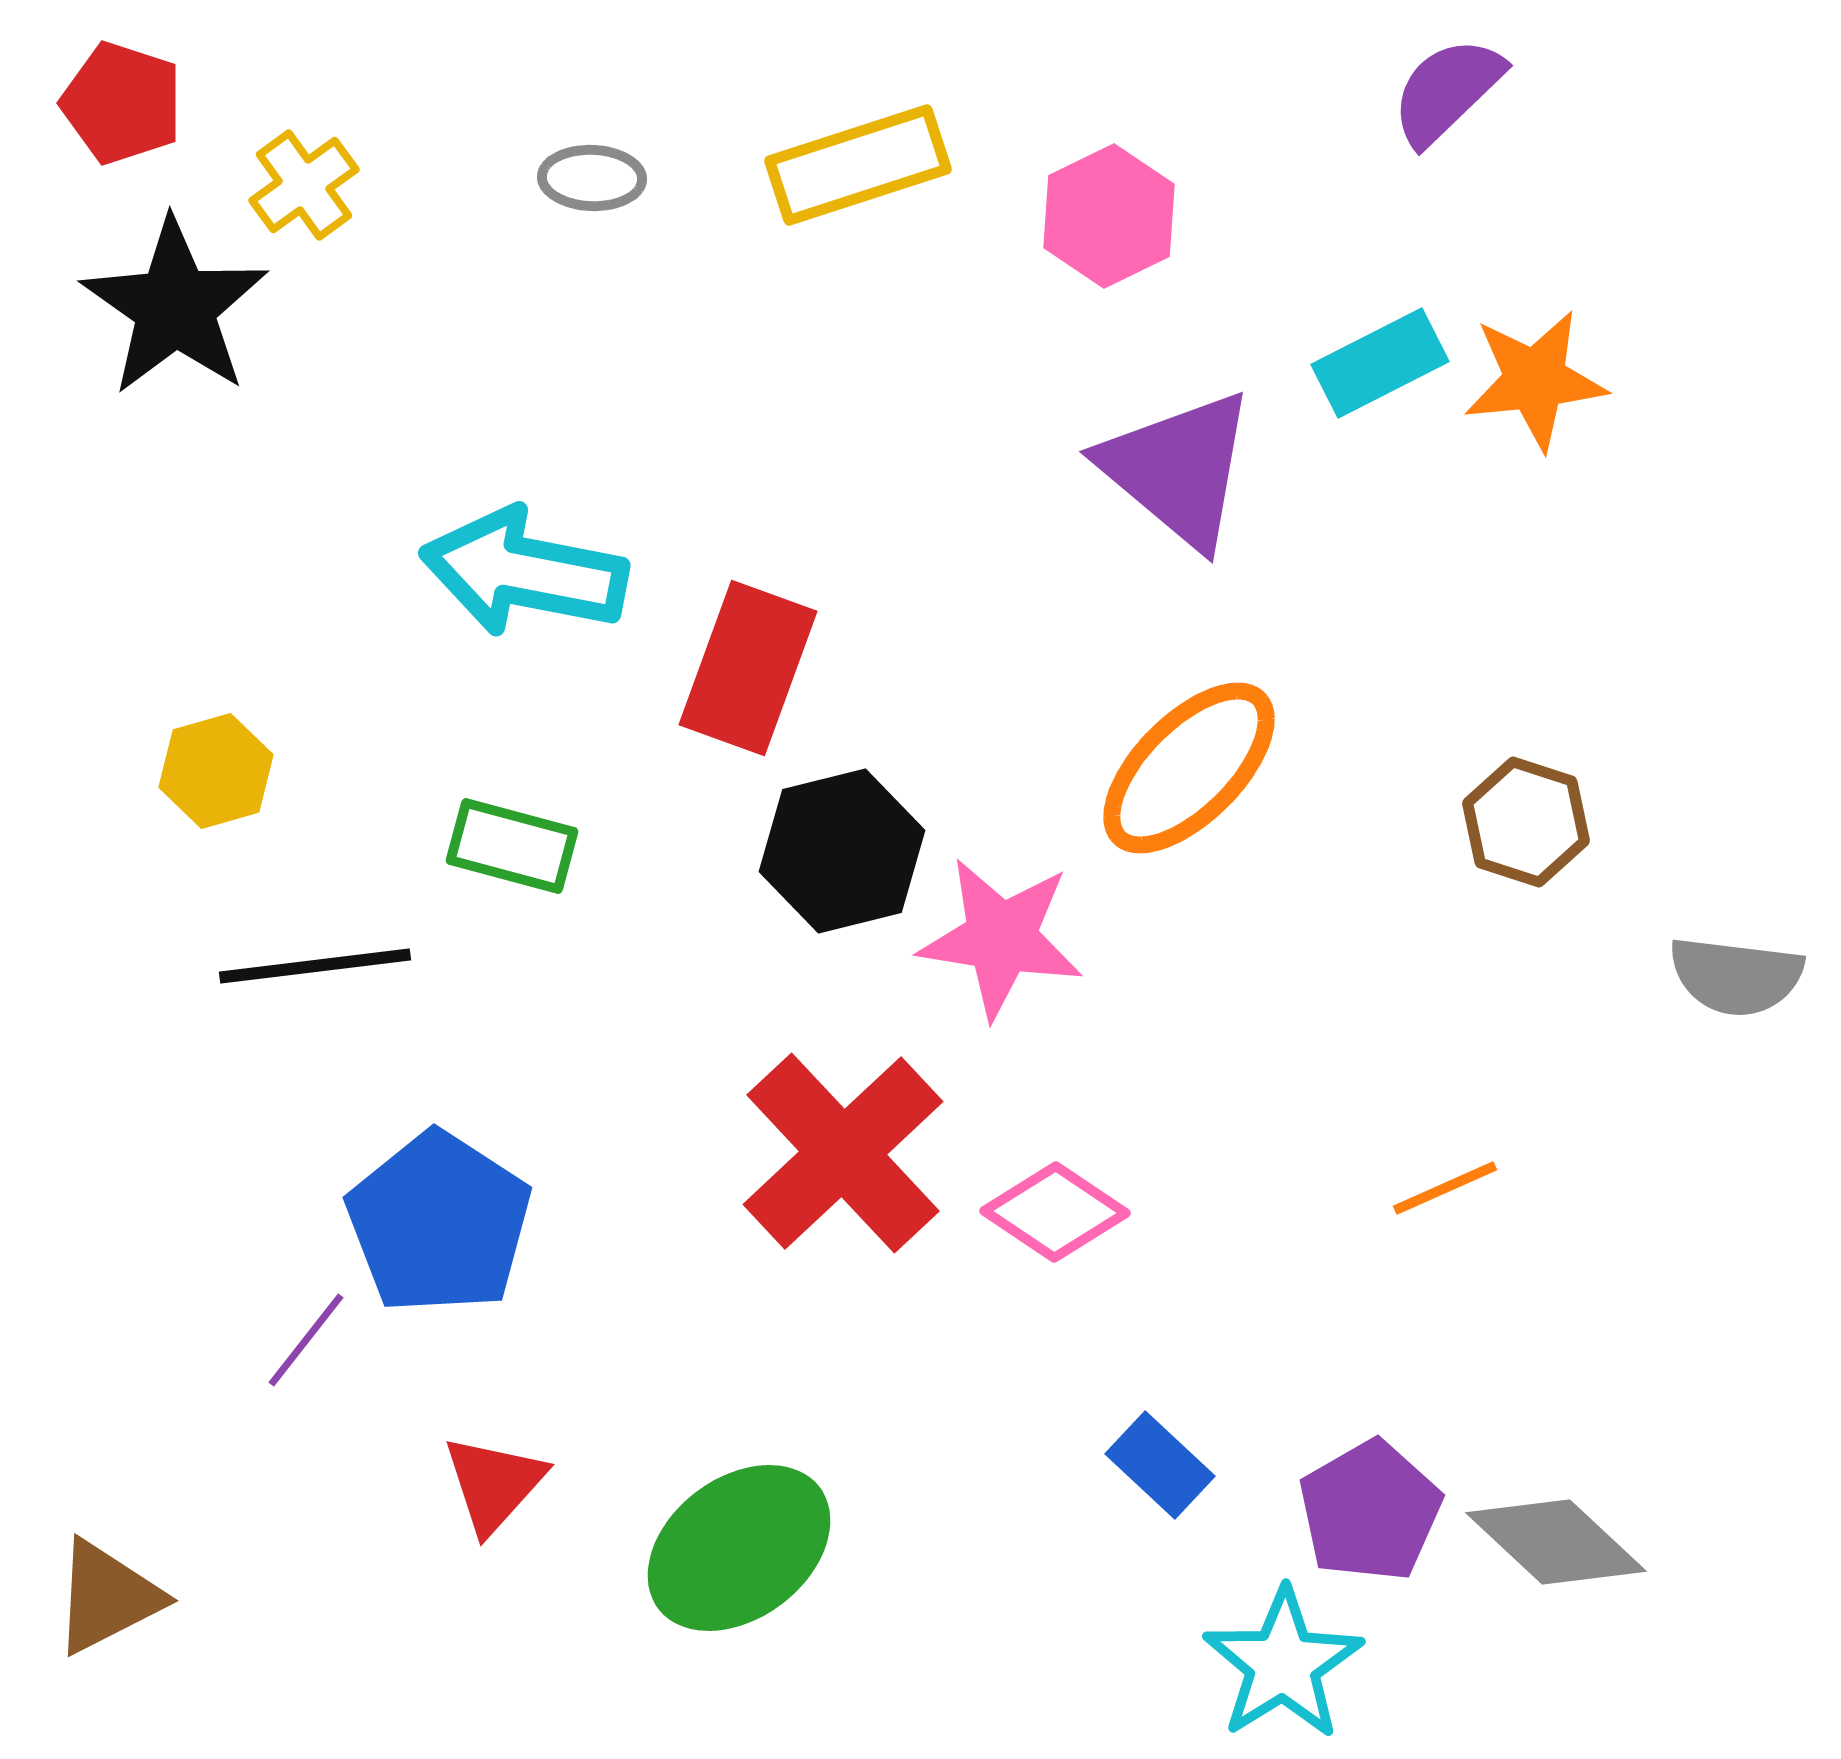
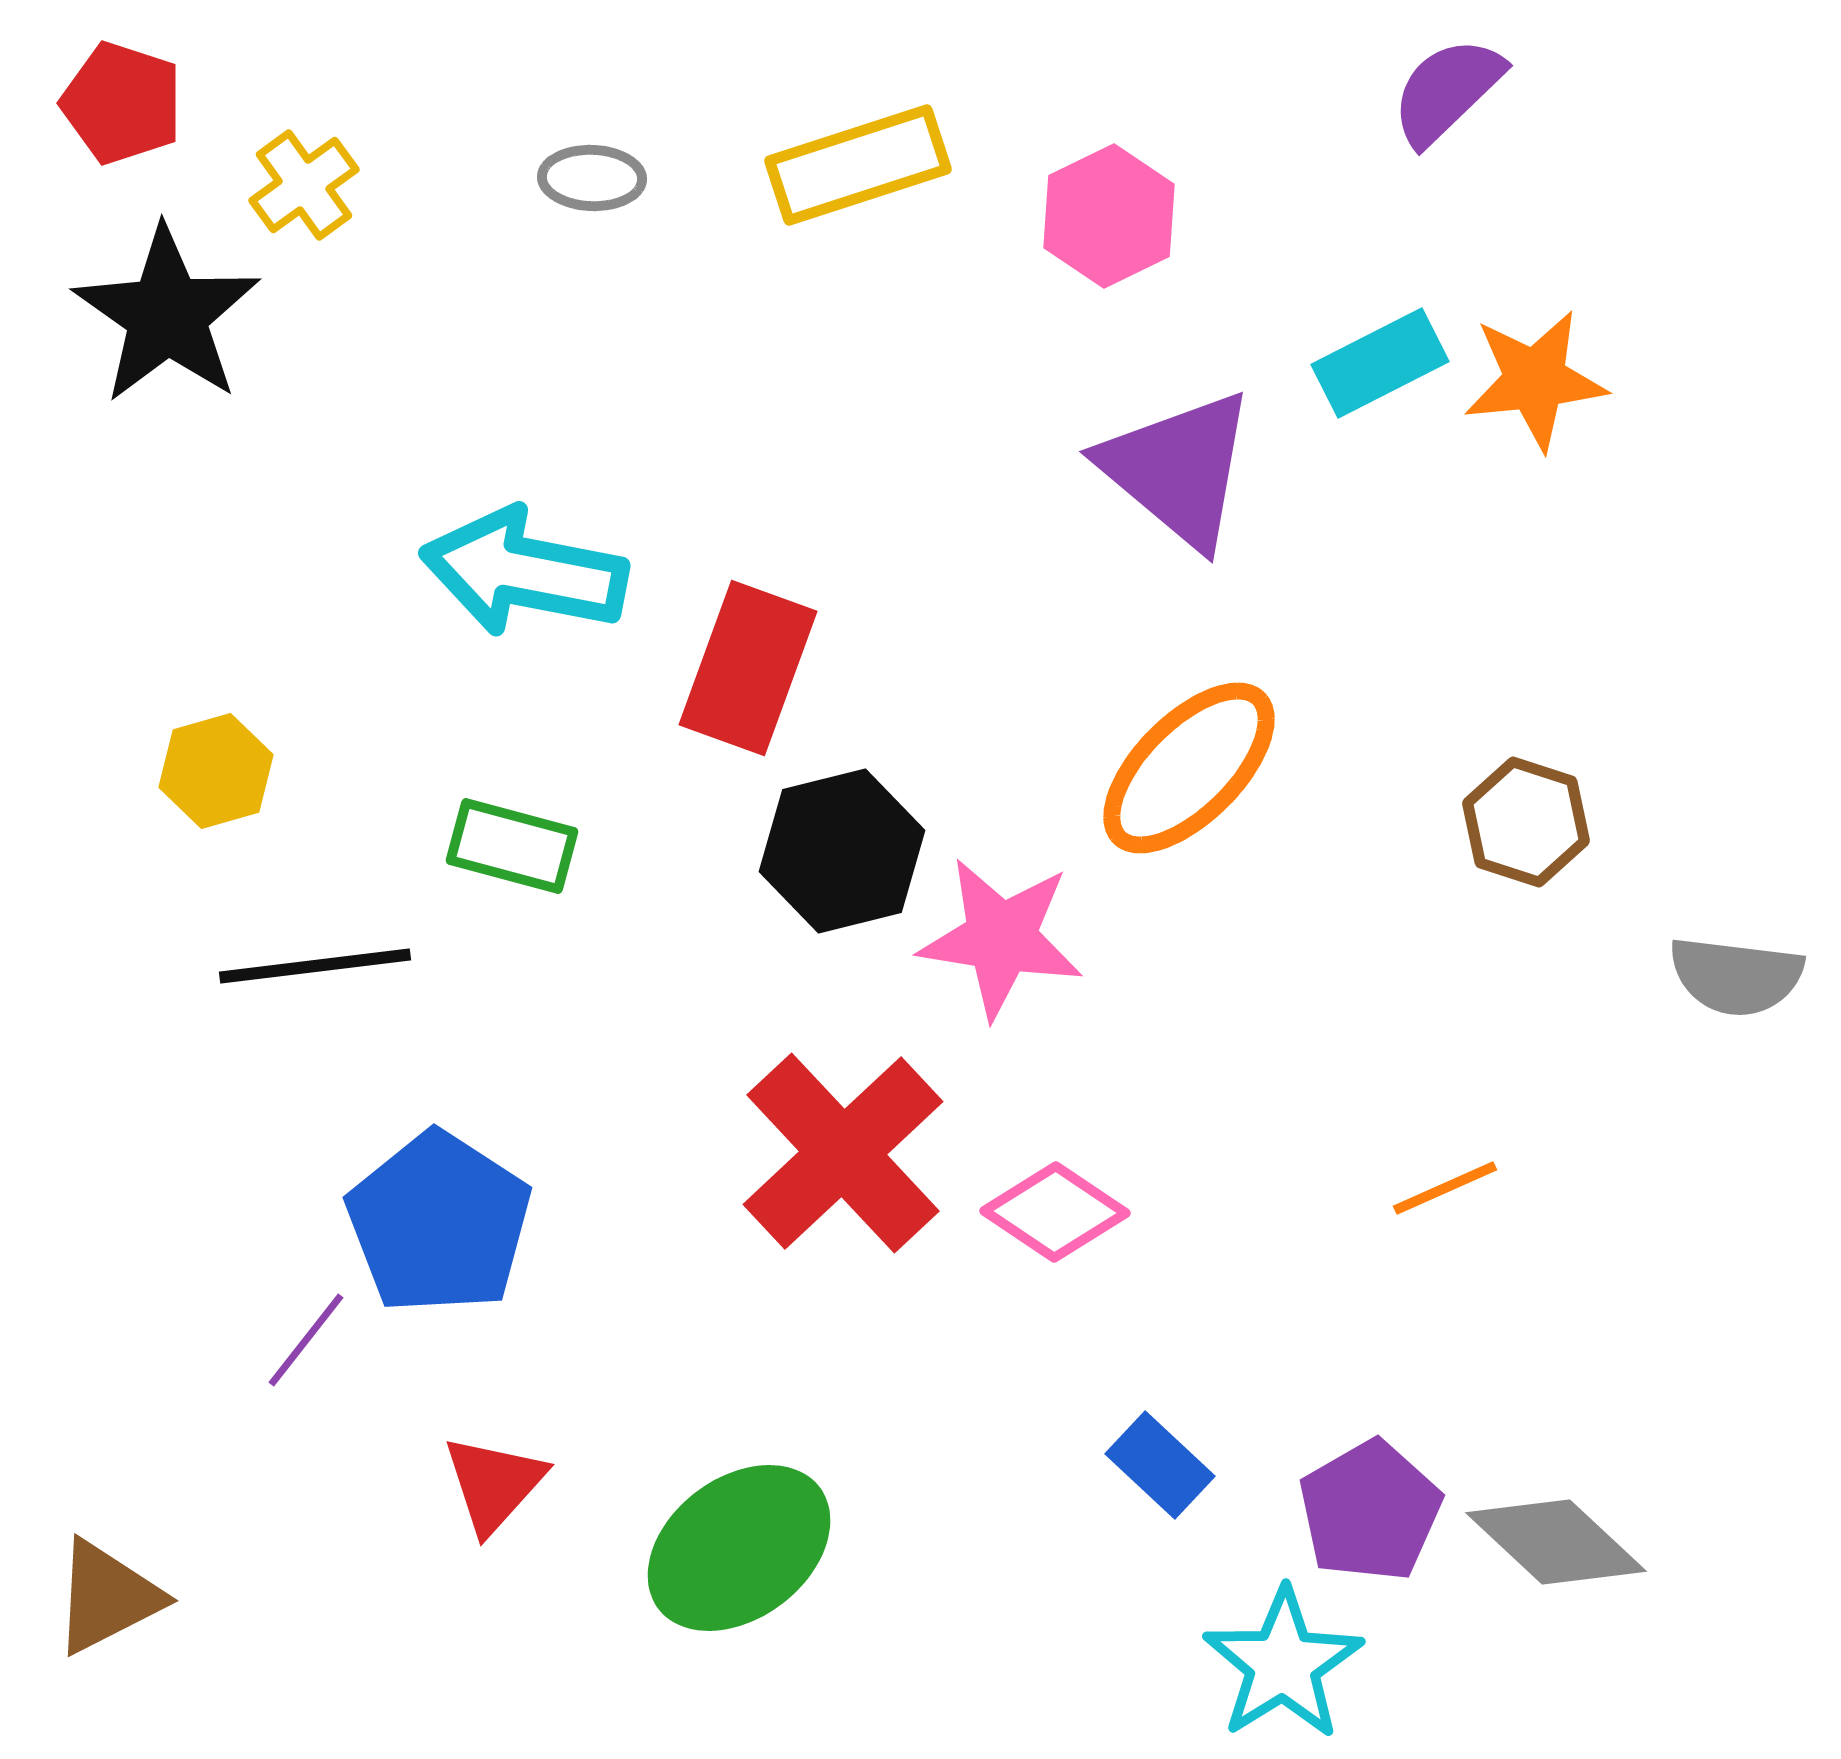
black star: moved 8 px left, 8 px down
